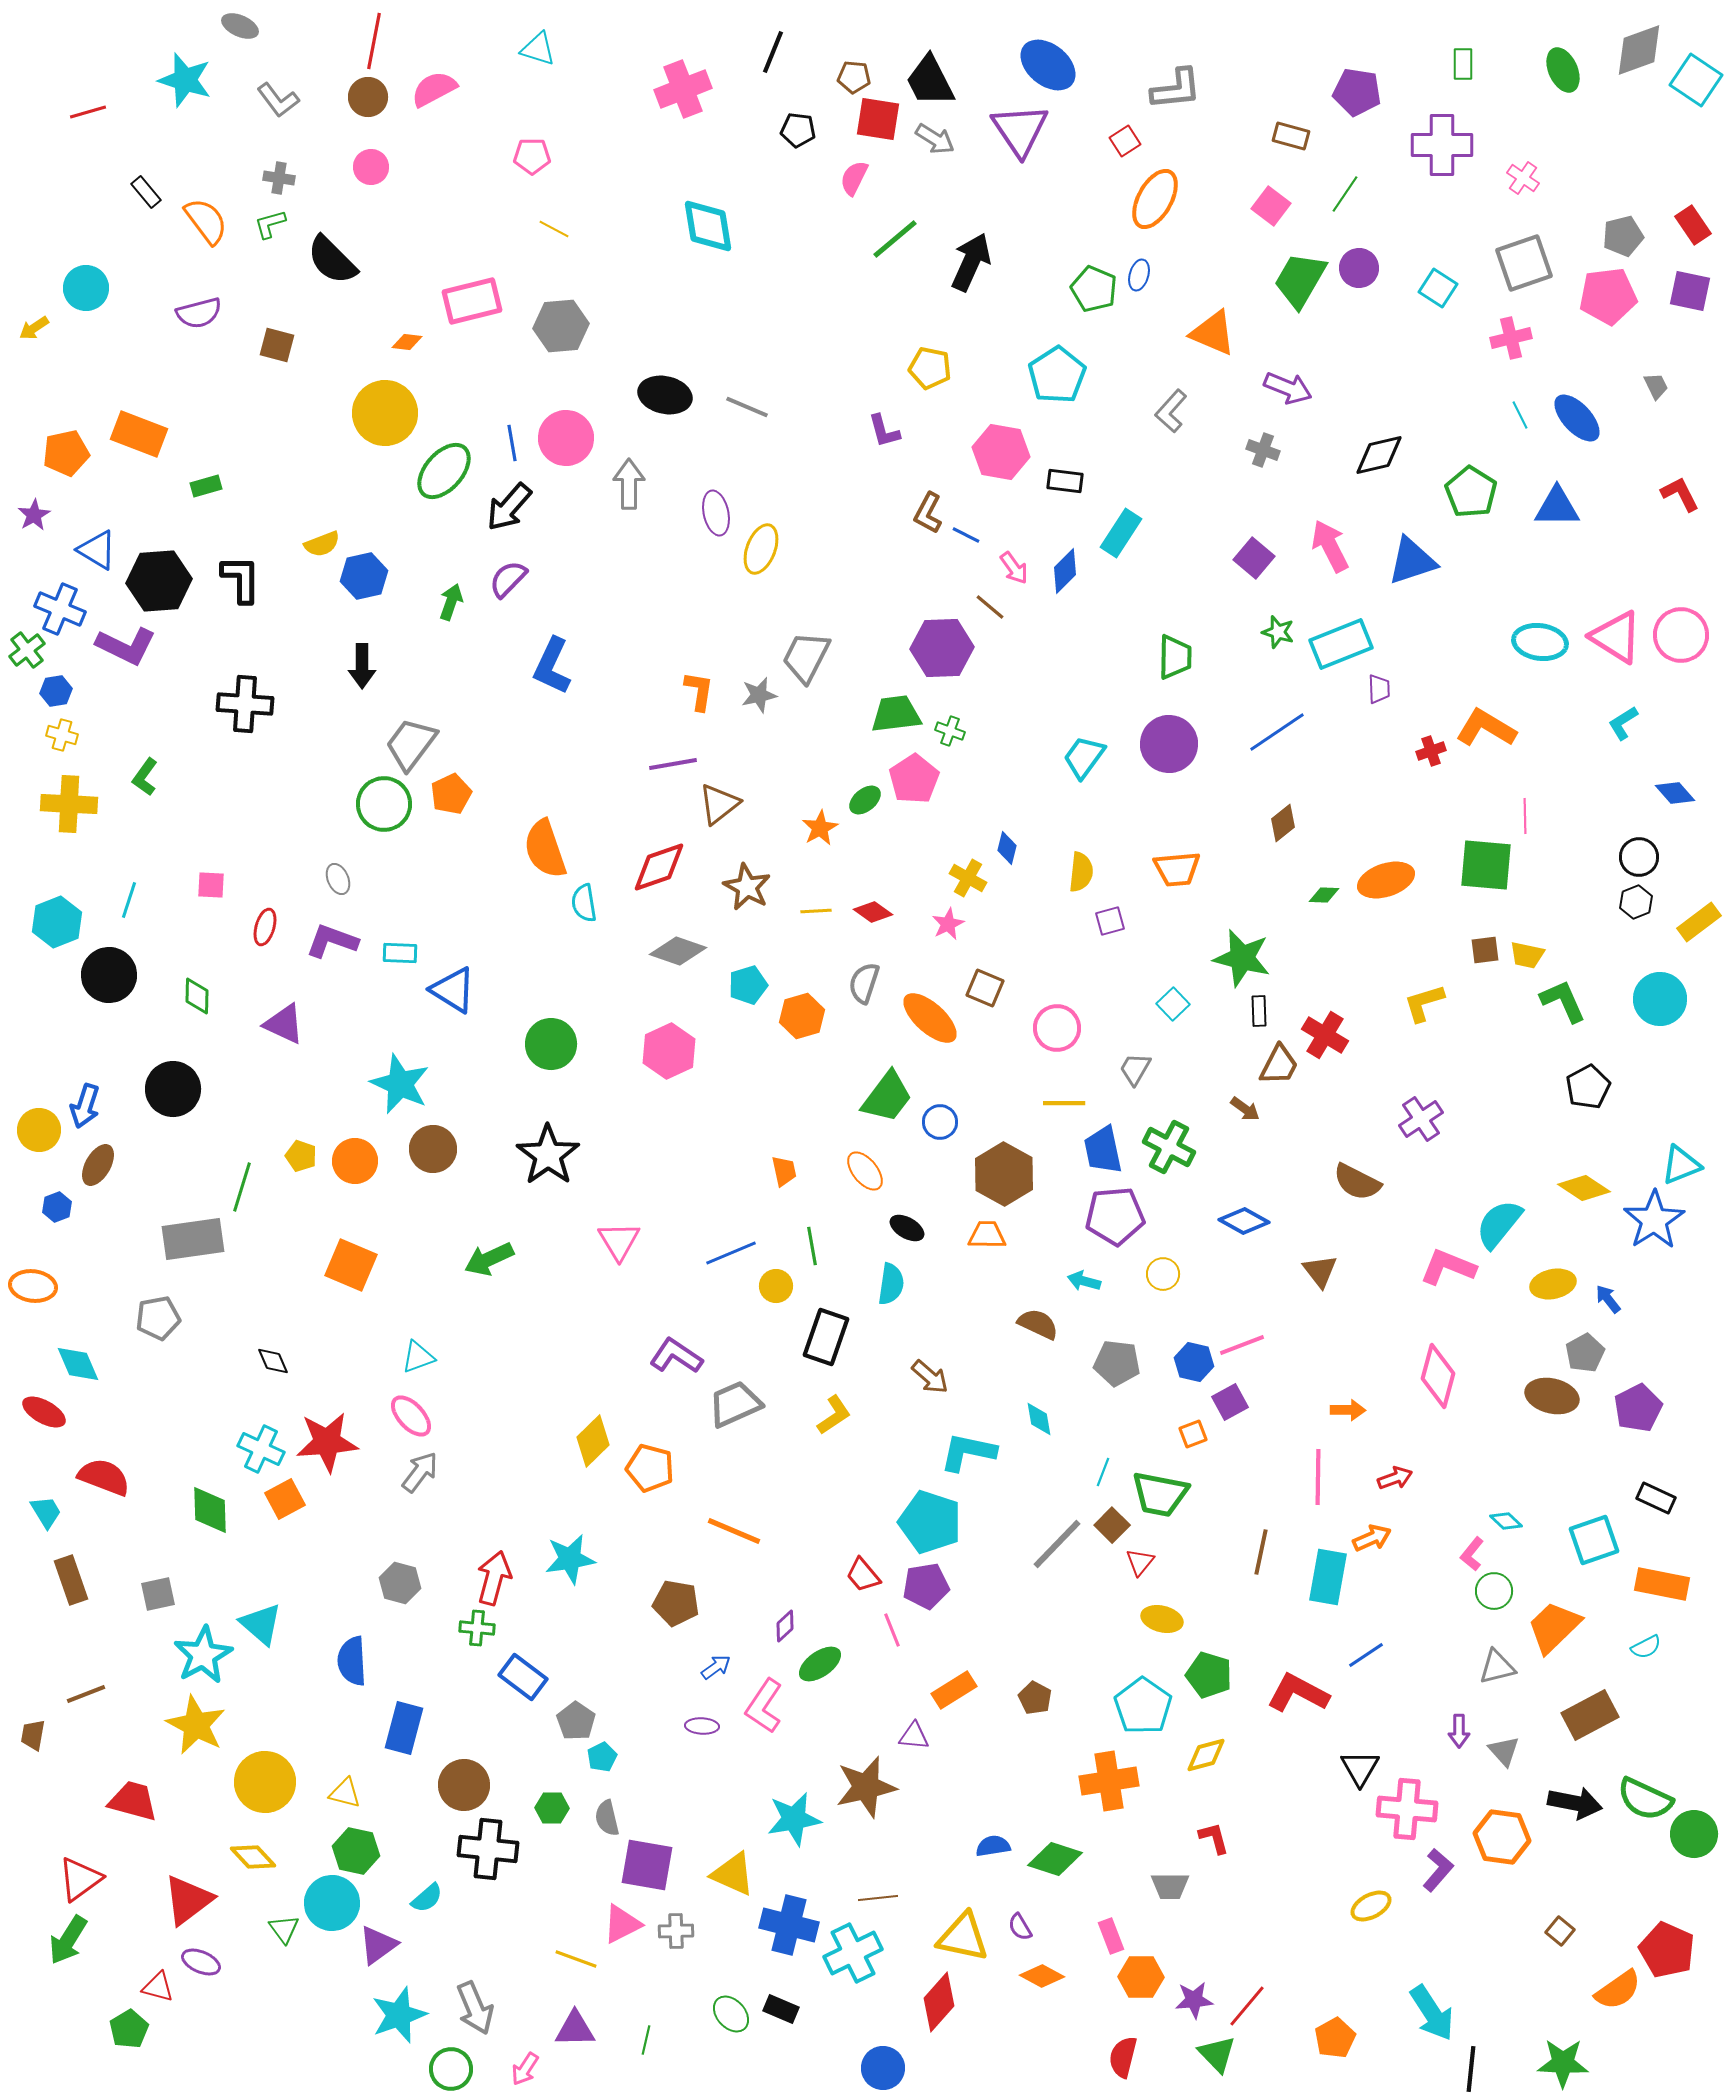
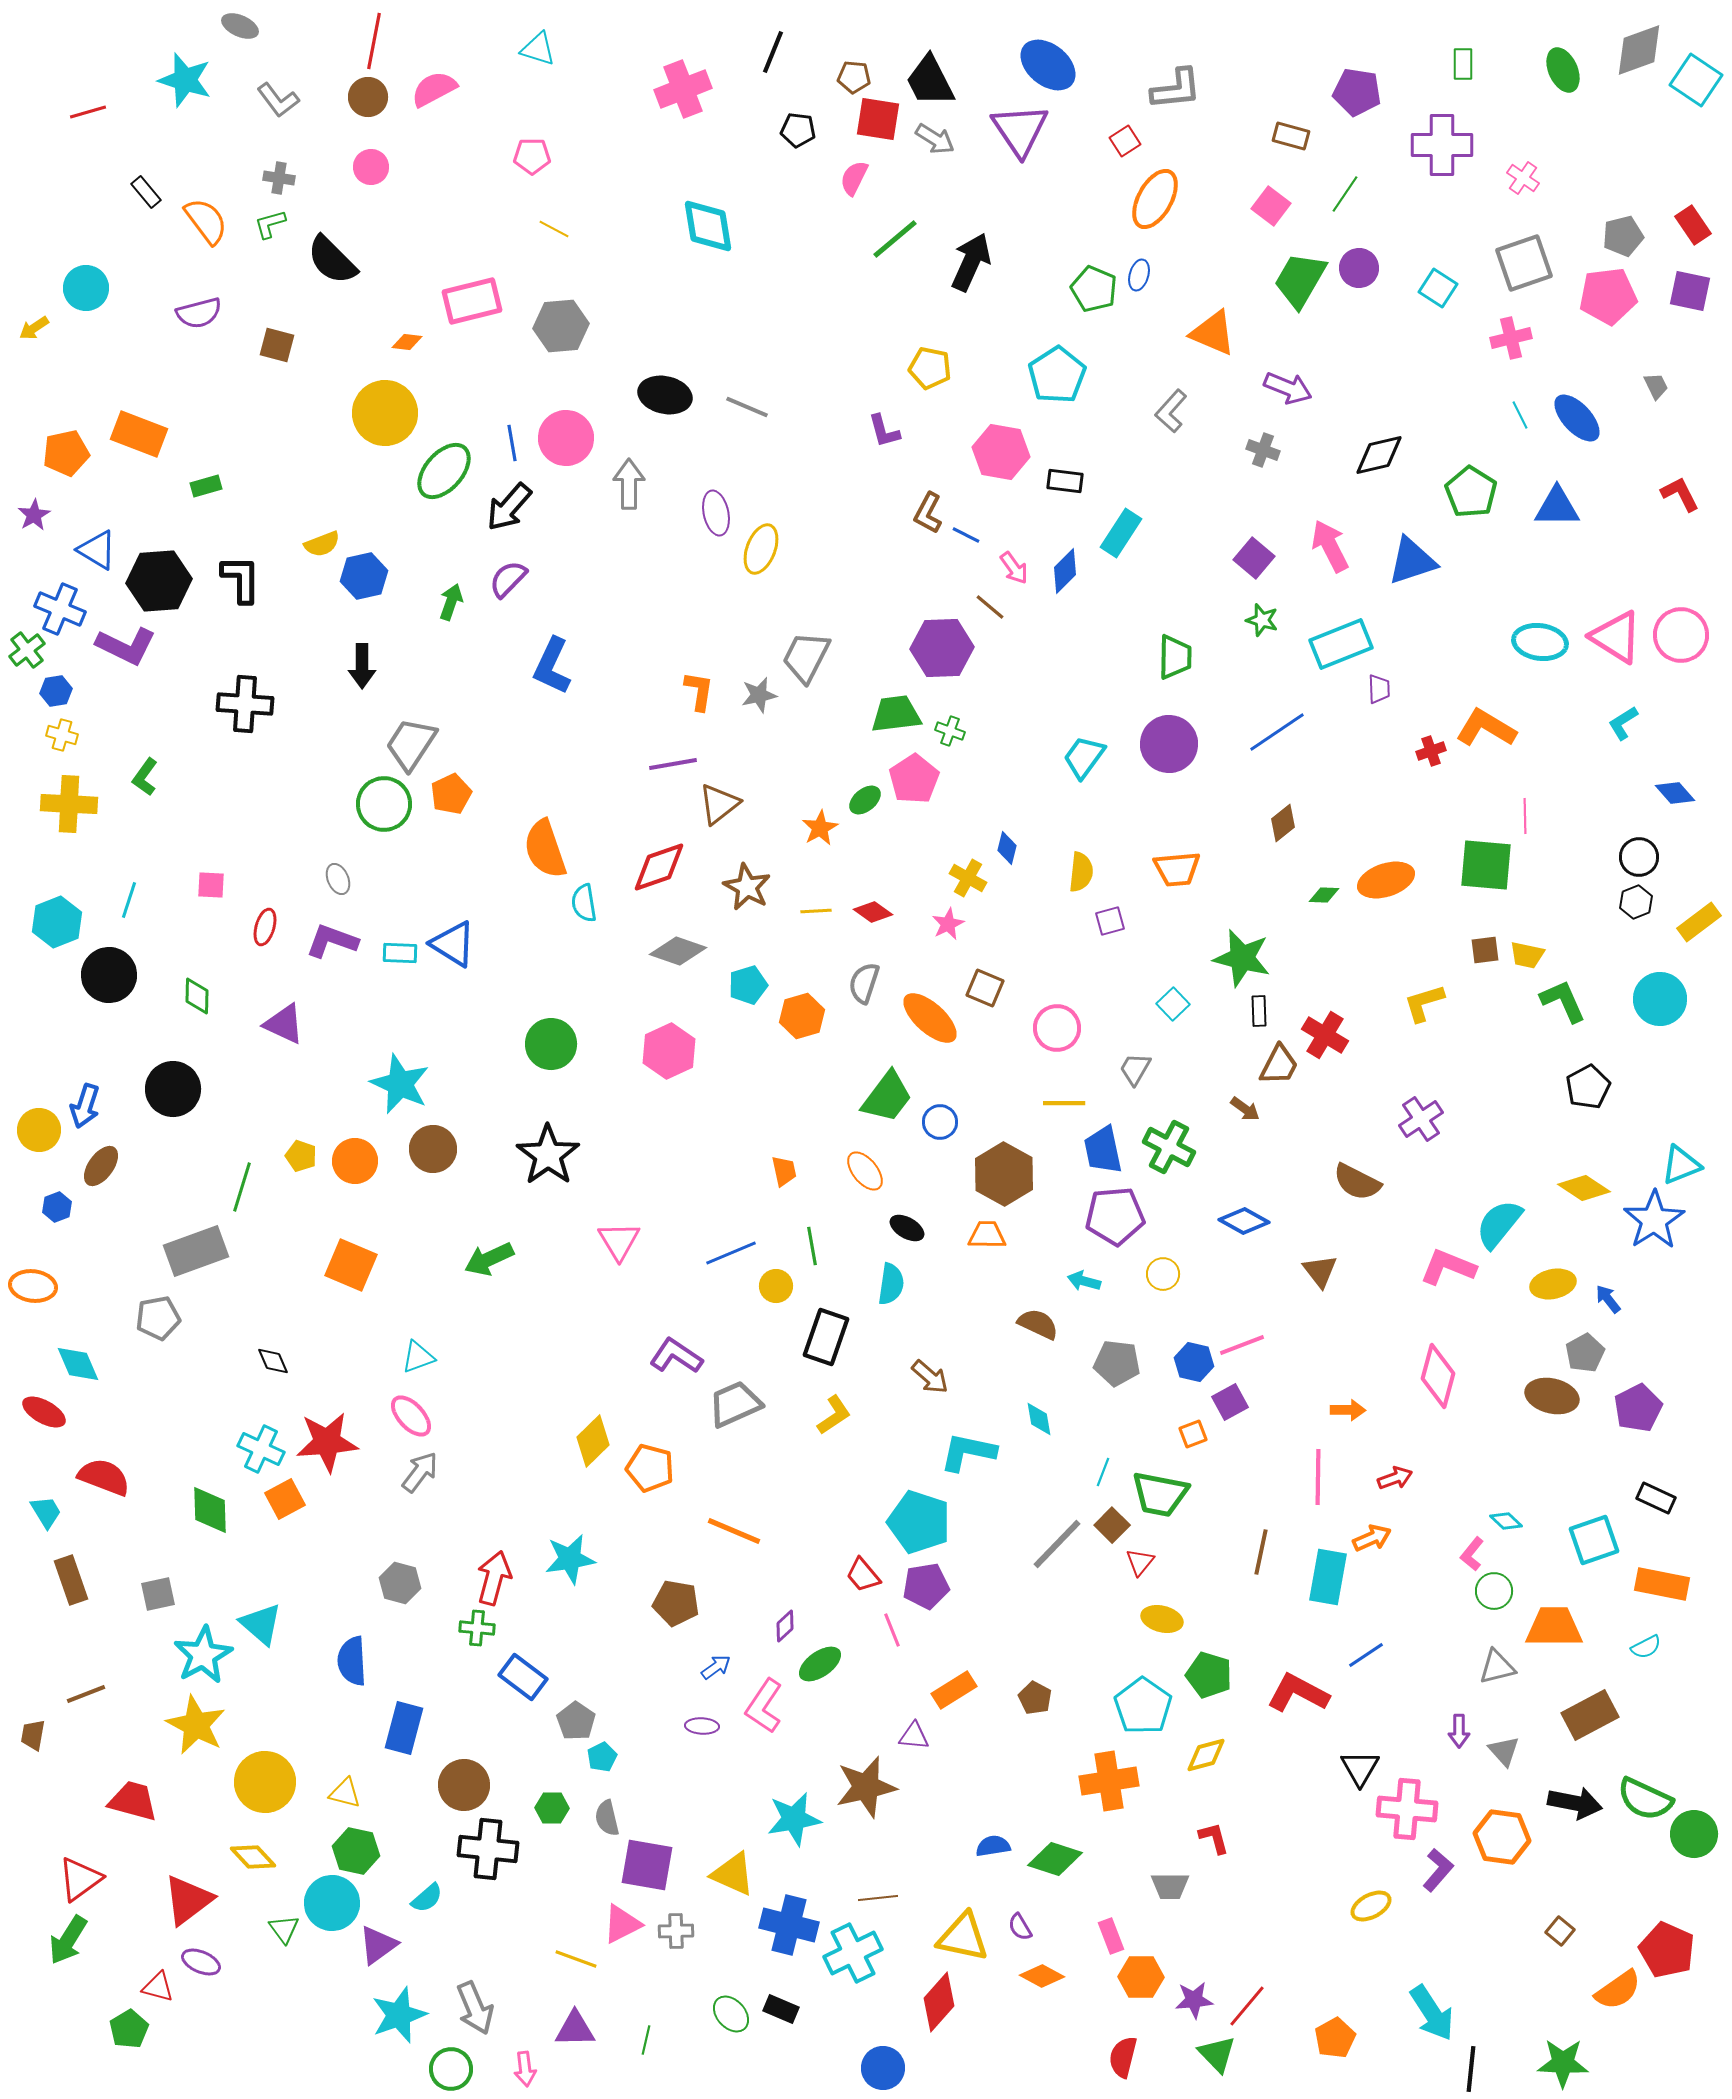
green star at (1278, 632): moved 16 px left, 12 px up
gray trapezoid at (411, 744): rotated 4 degrees counterclockwise
blue triangle at (453, 990): moved 46 px up
brown ellipse at (98, 1165): moved 3 px right, 1 px down; rotated 6 degrees clockwise
gray rectangle at (193, 1239): moved 3 px right, 12 px down; rotated 12 degrees counterclockwise
cyan pentagon at (930, 1522): moved 11 px left
orange trapezoid at (1554, 1627): rotated 44 degrees clockwise
pink arrow at (525, 2069): rotated 40 degrees counterclockwise
